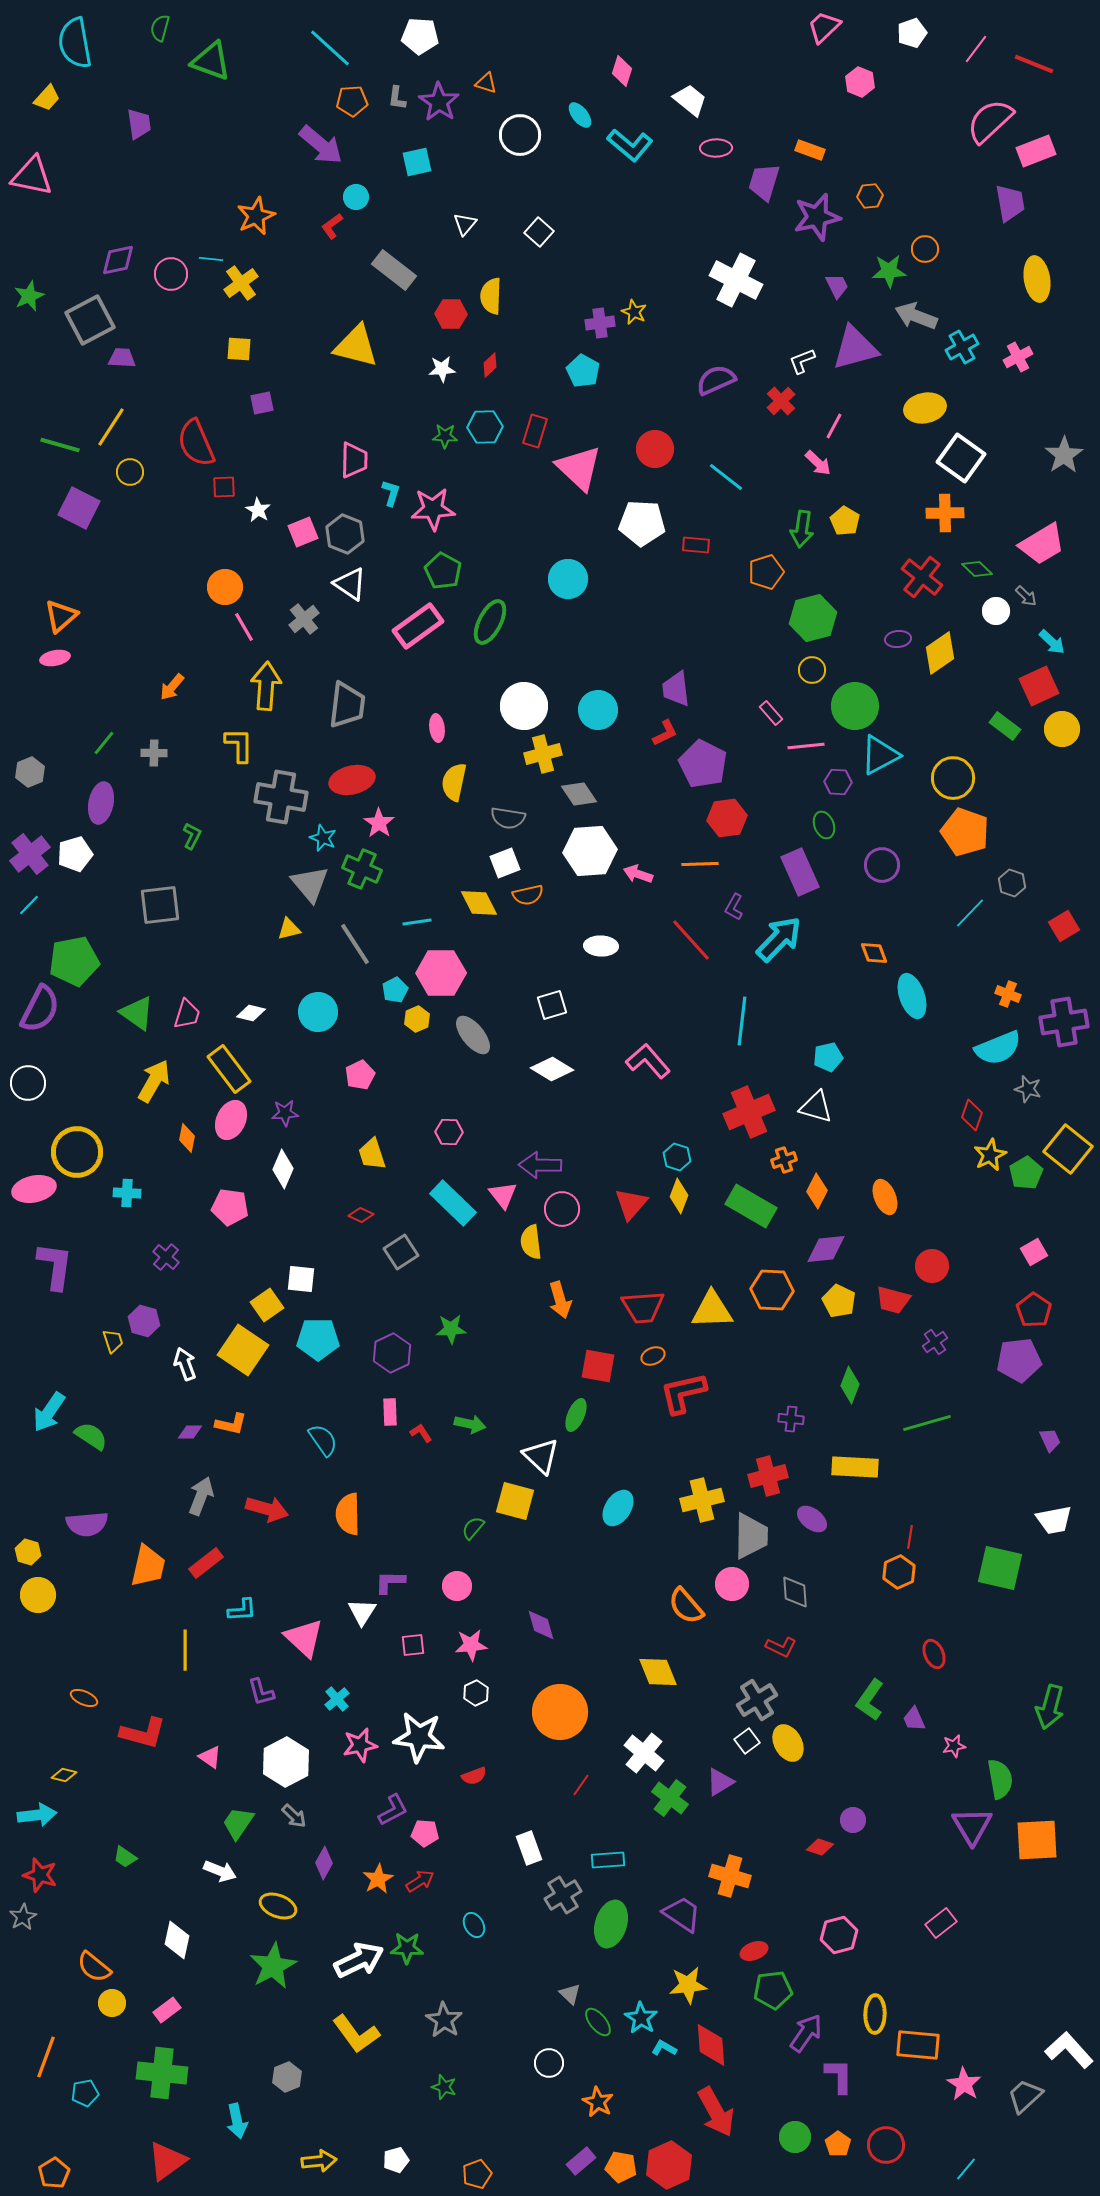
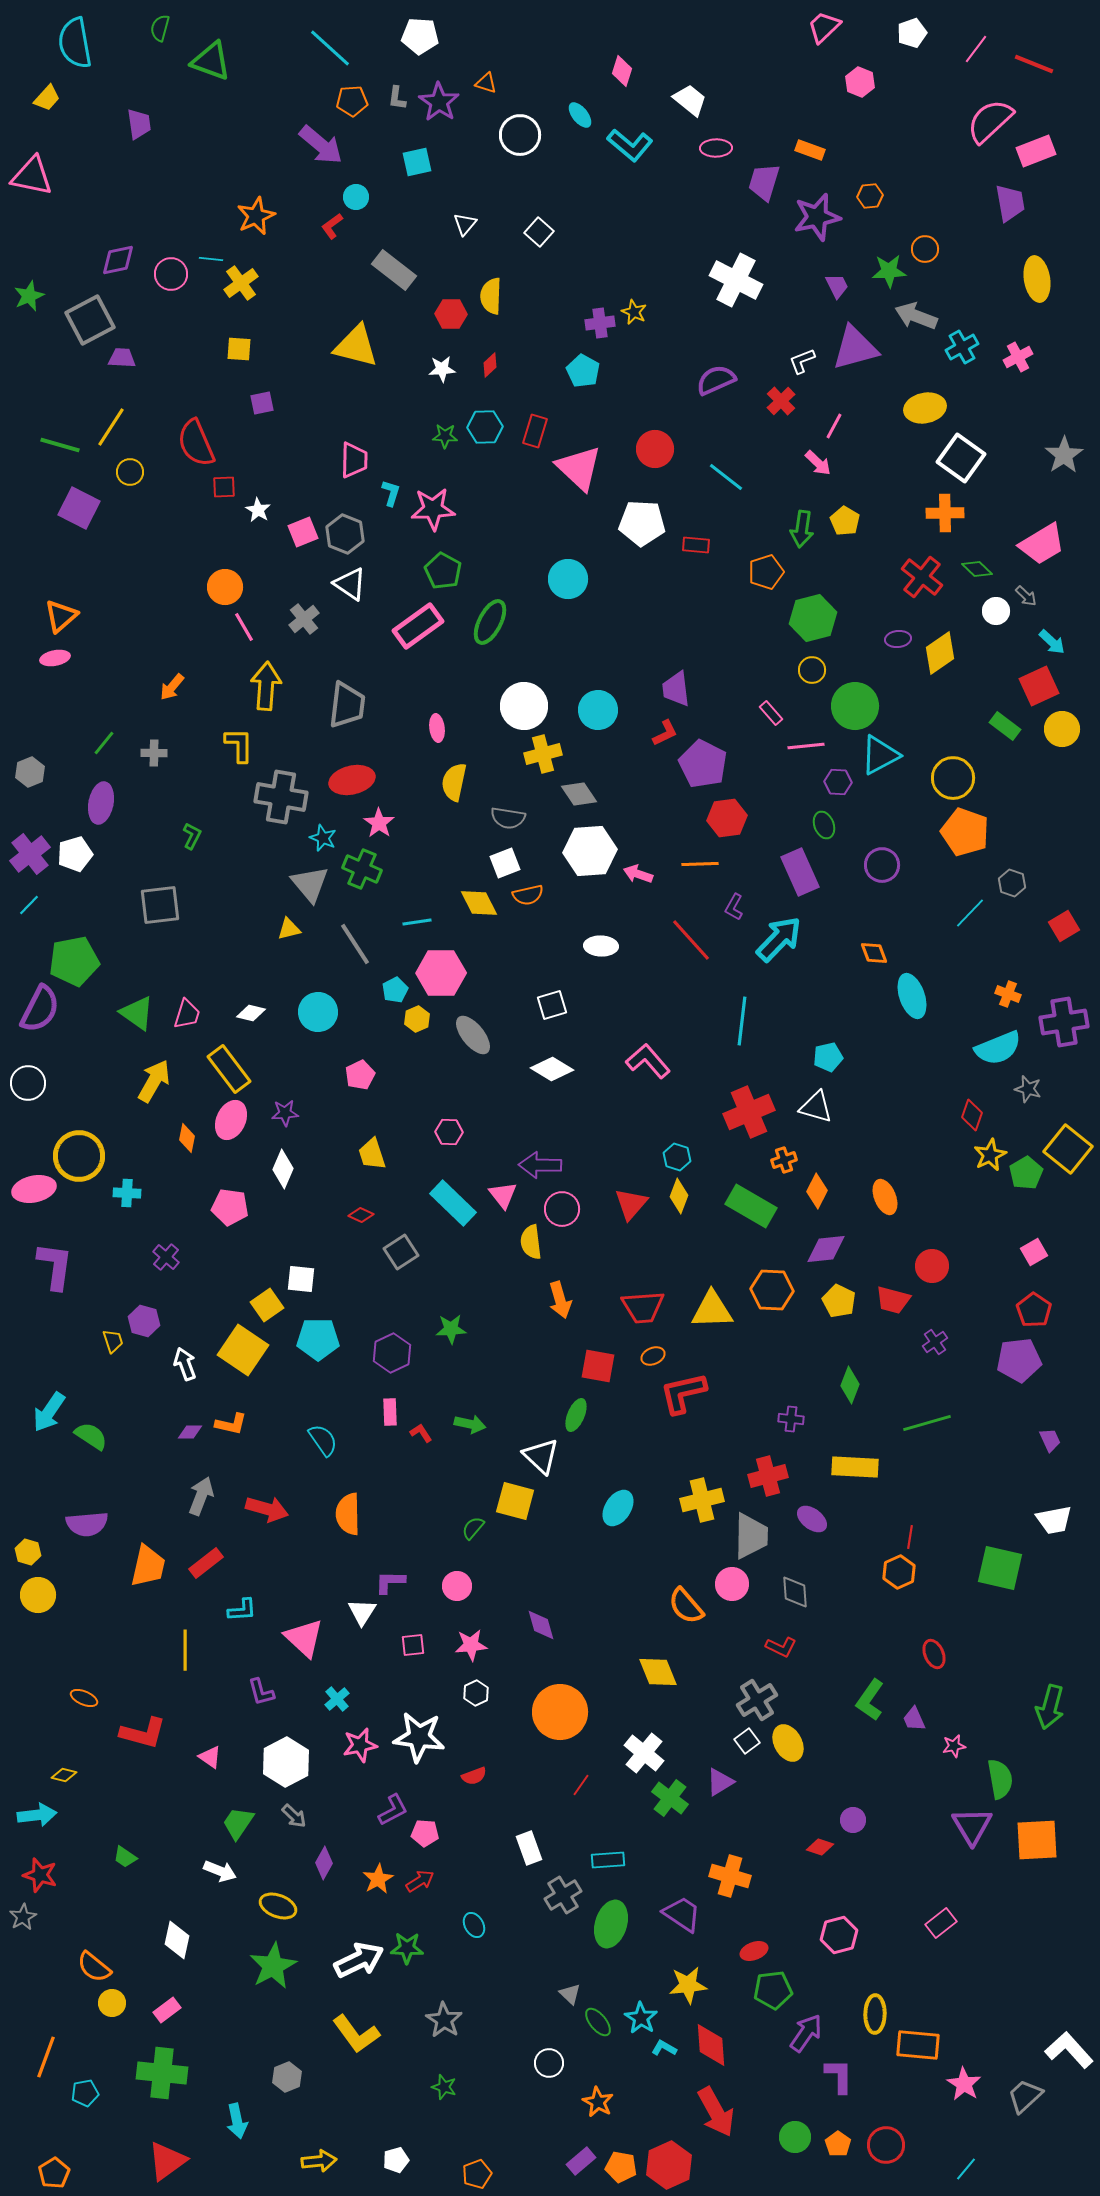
yellow circle at (77, 1152): moved 2 px right, 4 px down
